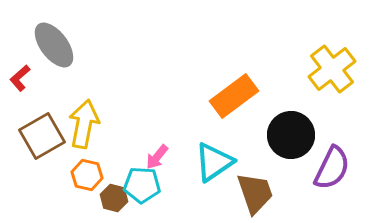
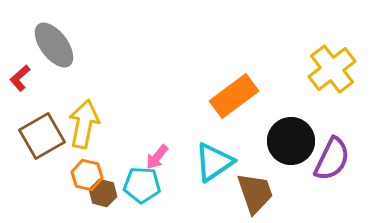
black circle: moved 6 px down
purple semicircle: moved 9 px up
brown hexagon: moved 11 px left, 5 px up
